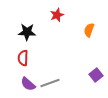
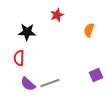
red semicircle: moved 4 px left
purple square: rotated 16 degrees clockwise
